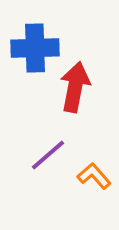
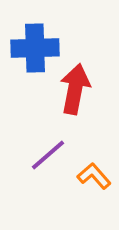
red arrow: moved 2 px down
